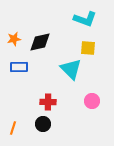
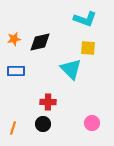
blue rectangle: moved 3 px left, 4 px down
pink circle: moved 22 px down
